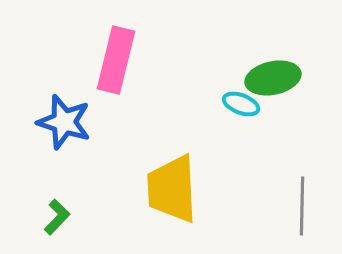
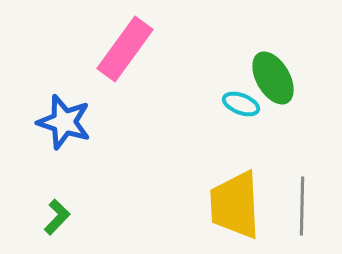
pink rectangle: moved 9 px right, 11 px up; rotated 22 degrees clockwise
green ellipse: rotated 72 degrees clockwise
yellow trapezoid: moved 63 px right, 16 px down
